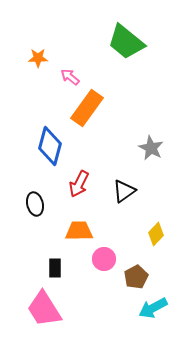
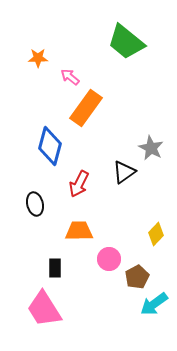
orange rectangle: moved 1 px left
black triangle: moved 19 px up
pink circle: moved 5 px right
brown pentagon: moved 1 px right
cyan arrow: moved 1 px right, 4 px up; rotated 8 degrees counterclockwise
